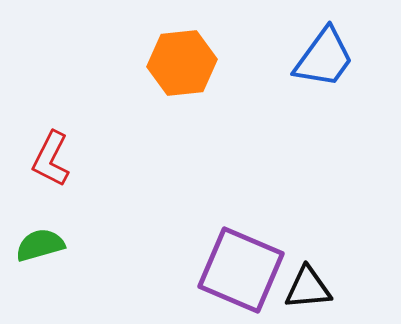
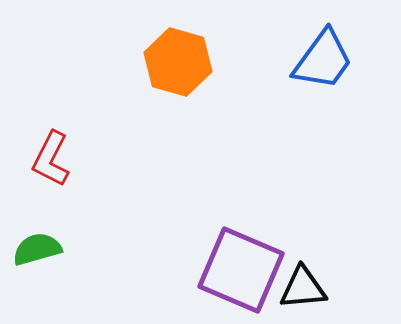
blue trapezoid: moved 1 px left, 2 px down
orange hexagon: moved 4 px left, 1 px up; rotated 22 degrees clockwise
green semicircle: moved 3 px left, 4 px down
black triangle: moved 5 px left
